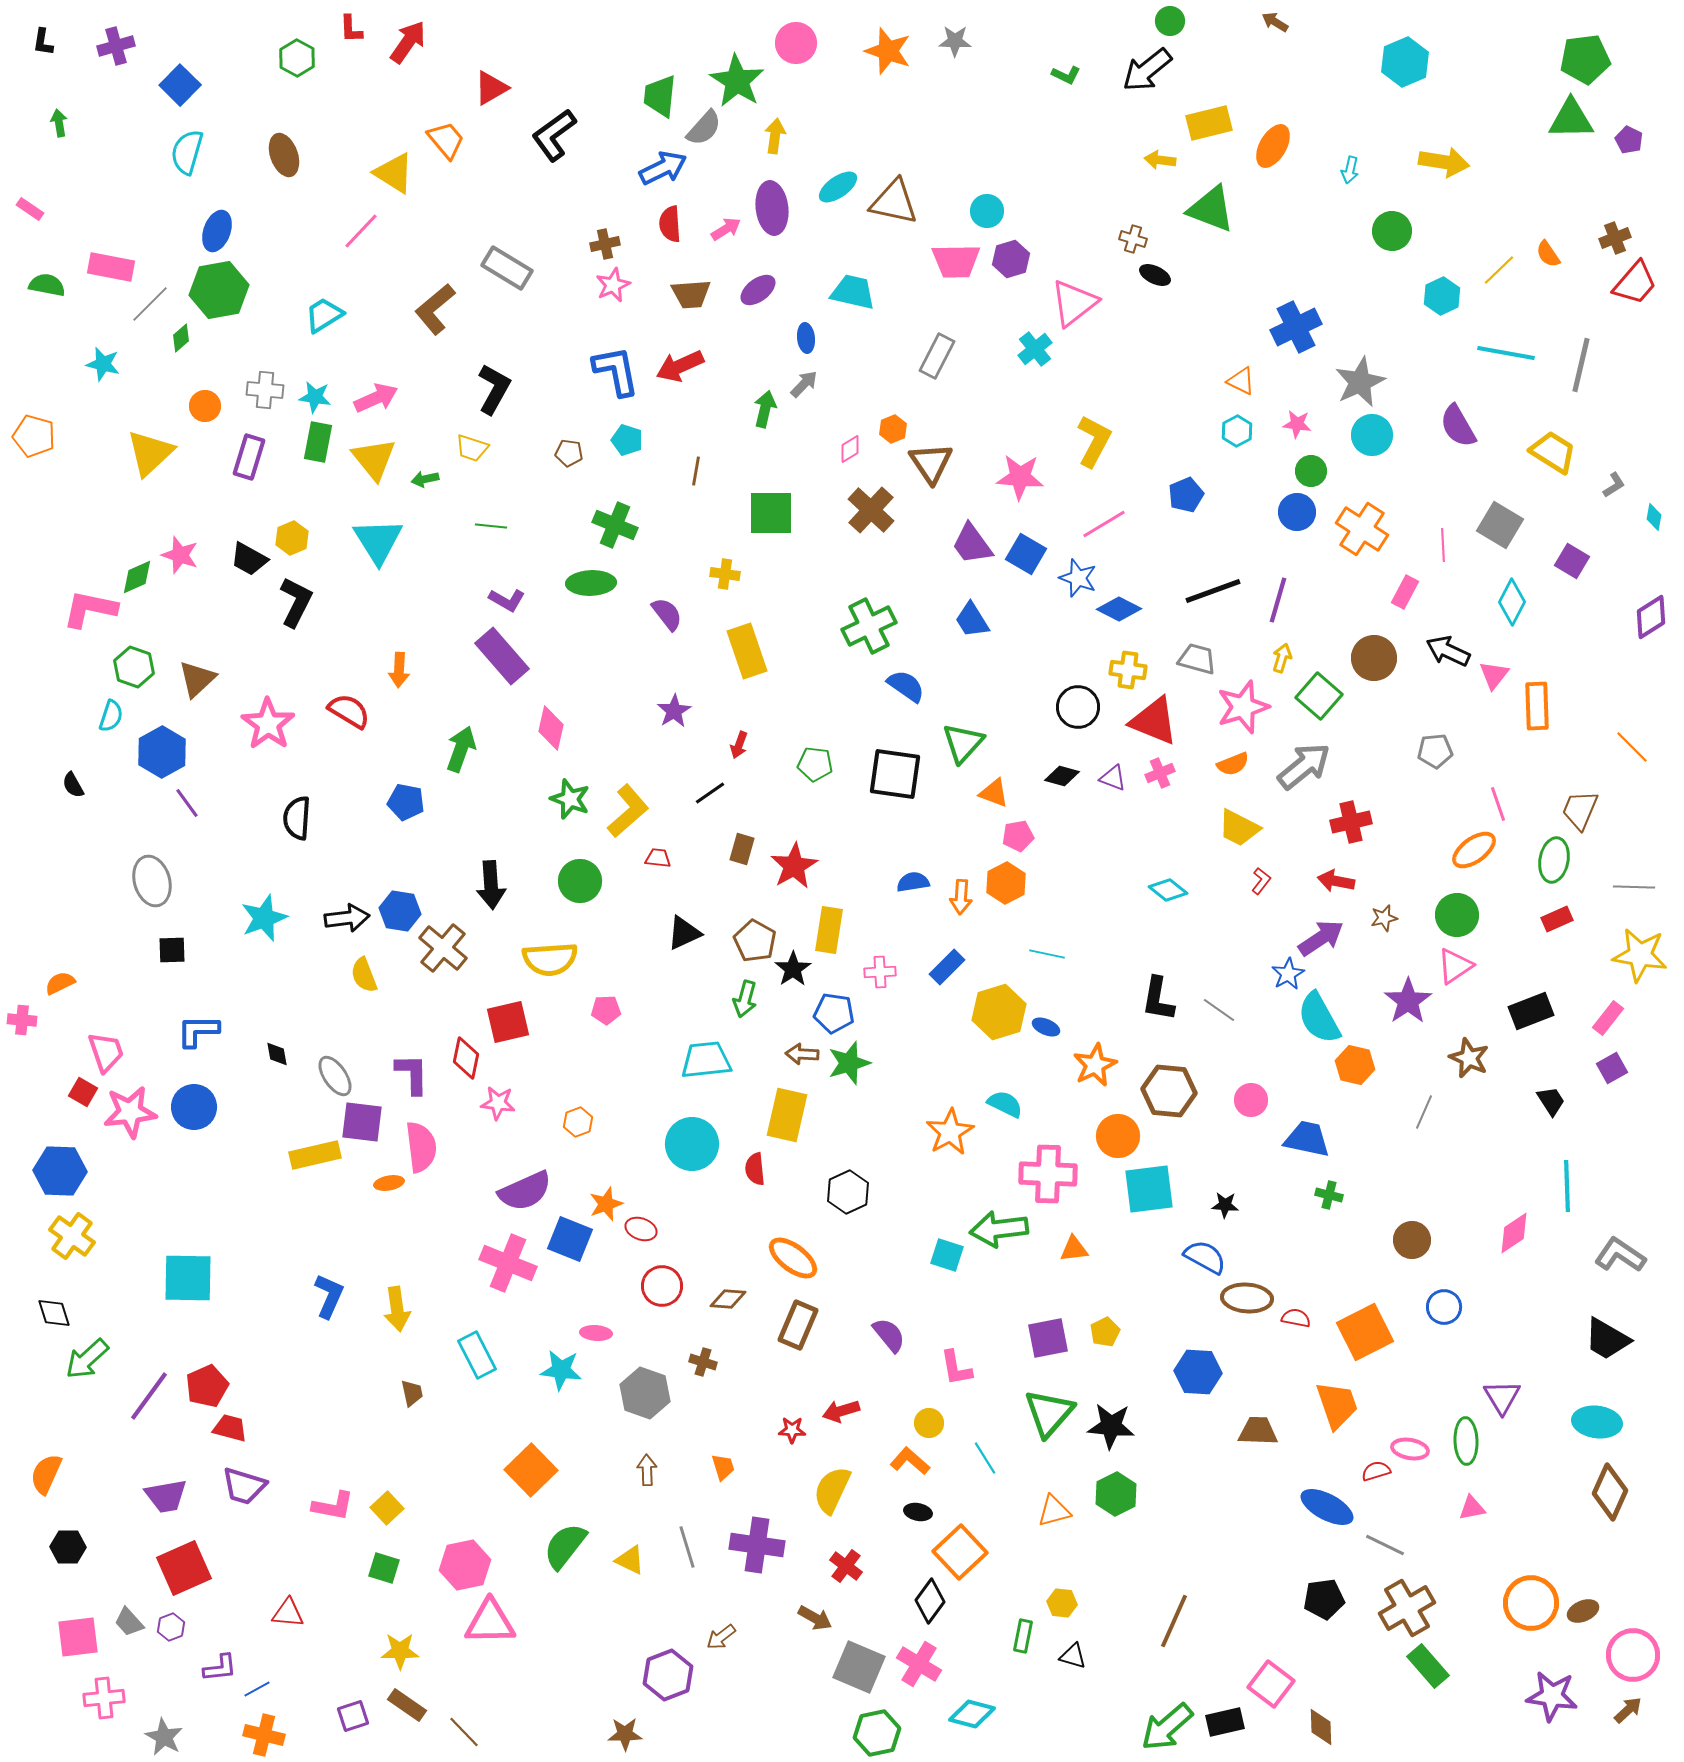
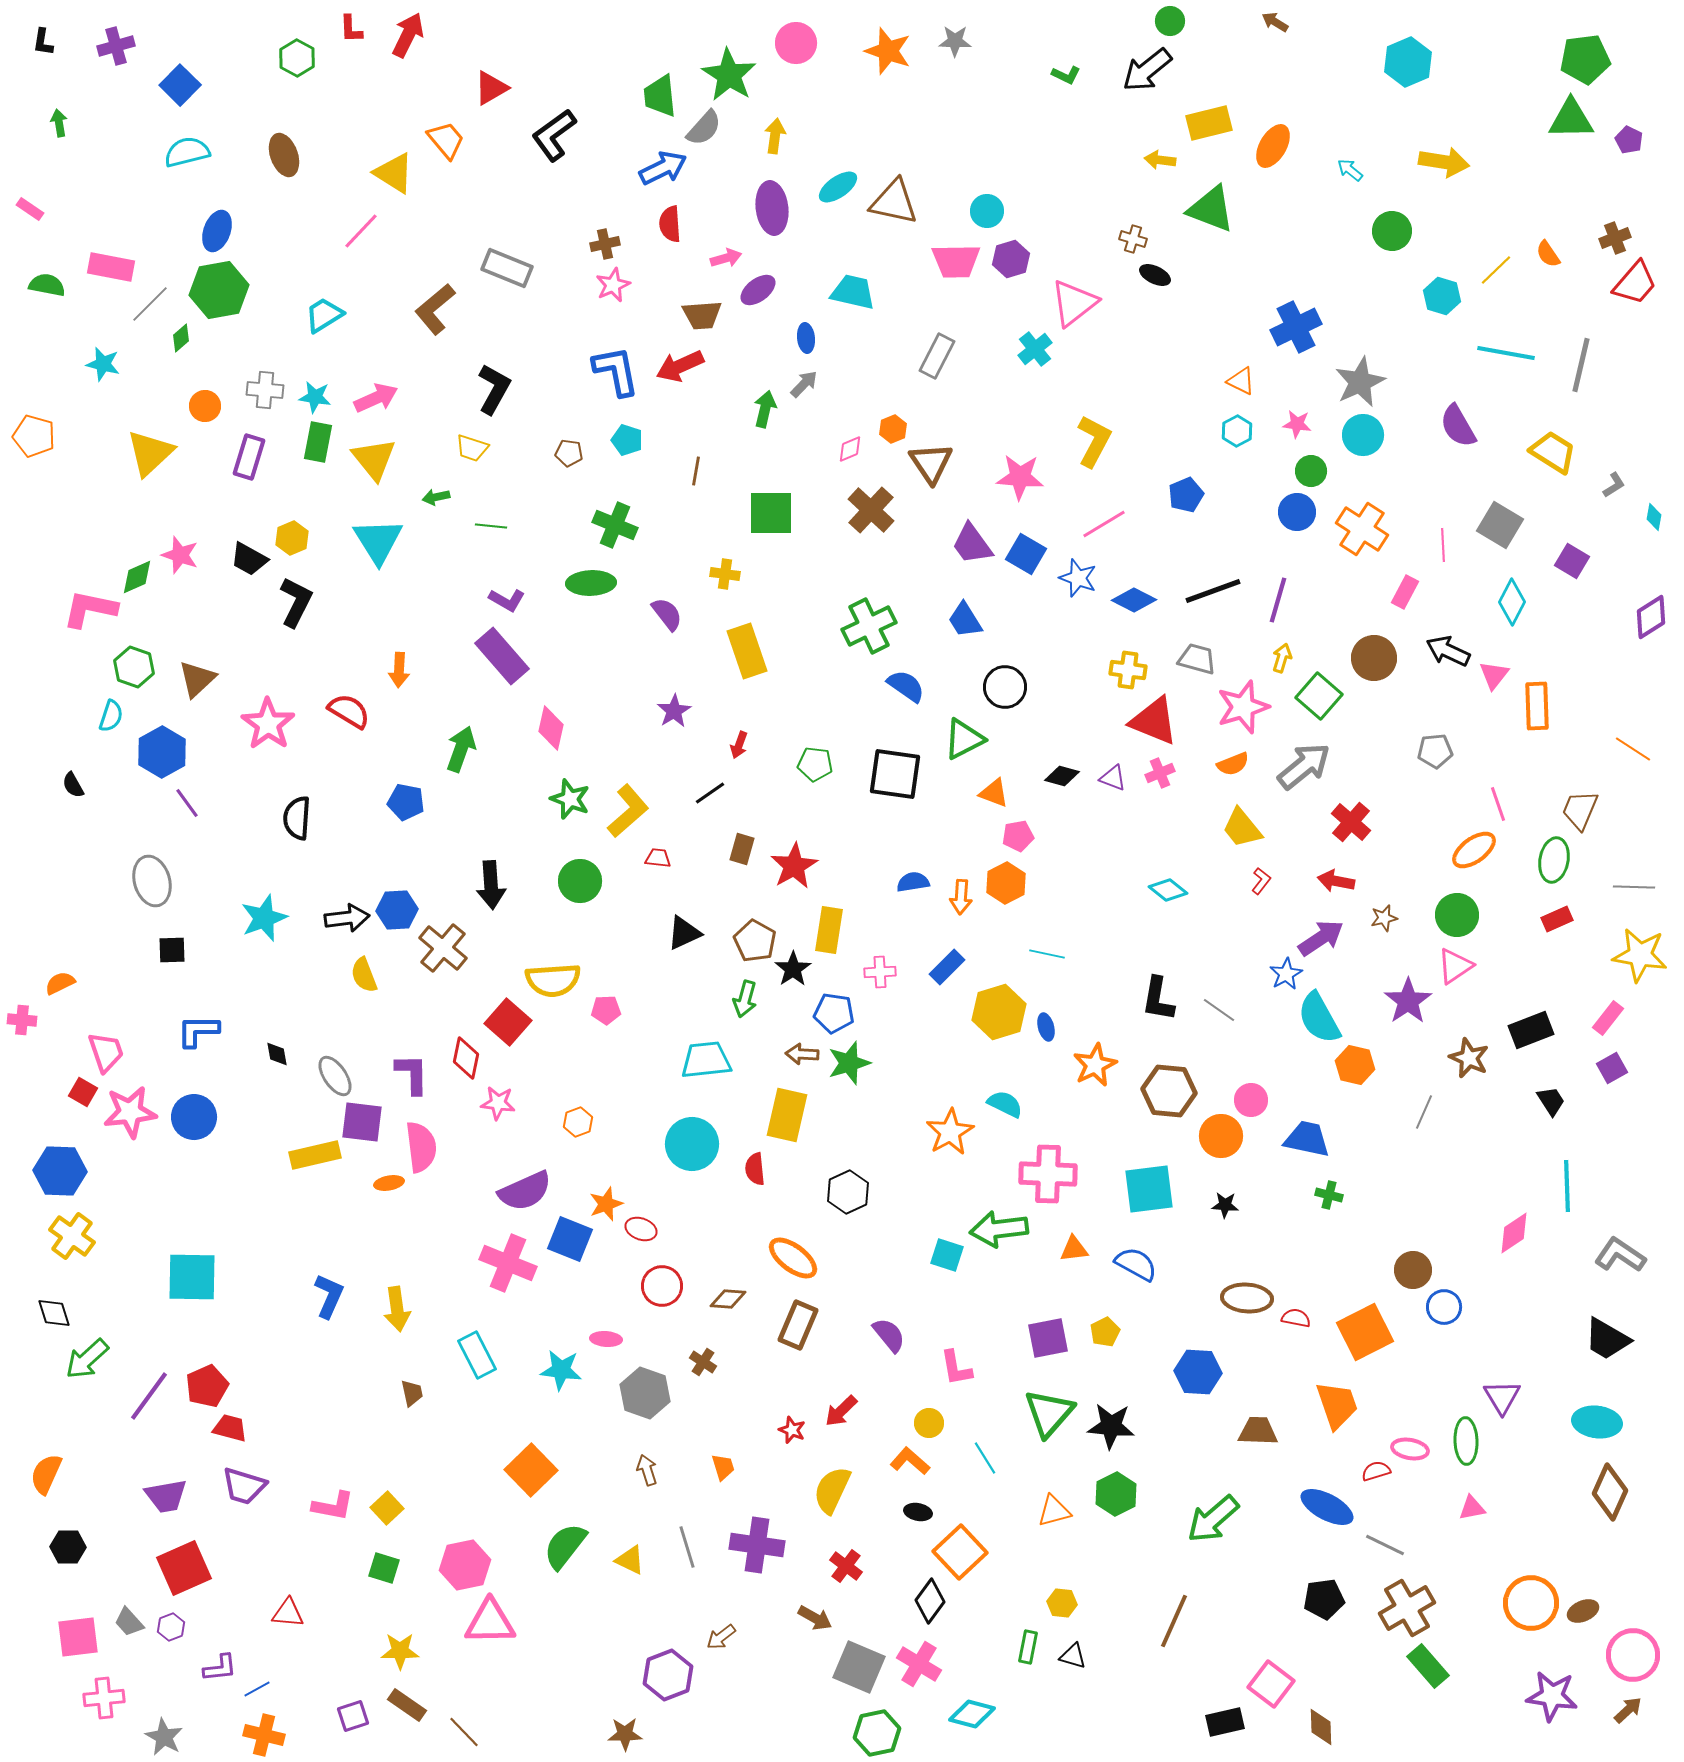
red arrow at (408, 42): moved 7 px up; rotated 9 degrees counterclockwise
cyan hexagon at (1405, 62): moved 3 px right
green star at (737, 81): moved 8 px left, 6 px up
green trapezoid at (660, 96): rotated 12 degrees counterclockwise
cyan semicircle at (187, 152): rotated 60 degrees clockwise
cyan arrow at (1350, 170): rotated 116 degrees clockwise
pink arrow at (726, 229): moved 29 px down; rotated 16 degrees clockwise
gray rectangle at (507, 268): rotated 9 degrees counterclockwise
yellow line at (1499, 270): moved 3 px left
brown trapezoid at (691, 294): moved 11 px right, 21 px down
cyan hexagon at (1442, 296): rotated 18 degrees counterclockwise
cyan circle at (1372, 435): moved 9 px left
pink diamond at (850, 449): rotated 8 degrees clockwise
green arrow at (425, 479): moved 11 px right, 18 px down
blue diamond at (1119, 609): moved 15 px right, 9 px up
blue trapezoid at (972, 620): moved 7 px left
black circle at (1078, 707): moved 73 px left, 20 px up
green triangle at (963, 743): moved 1 px right, 4 px up; rotated 21 degrees clockwise
orange line at (1632, 747): moved 1 px right, 2 px down; rotated 12 degrees counterclockwise
red cross at (1351, 822): rotated 36 degrees counterclockwise
yellow trapezoid at (1239, 828): moved 3 px right; rotated 24 degrees clockwise
blue hexagon at (400, 911): moved 3 px left, 1 px up; rotated 12 degrees counterclockwise
yellow semicircle at (550, 959): moved 3 px right, 21 px down
blue star at (1288, 974): moved 2 px left
black rectangle at (1531, 1011): moved 19 px down
red square at (508, 1022): rotated 36 degrees counterclockwise
blue ellipse at (1046, 1027): rotated 52 degrees clockwise
blue circle at (194, 1107): moved 10 px down
orange circle at (1118, 1136): moved 103 px right
brown circle at (1412, 1240): moved 1 px right, 30 px down
blue semicircle at (1205, 1257): moved 69 px left, 7 px down
cyan square at (188, 1278): moved 4 px right, 1 px up
pink ellipse at (596, 1333): moved 10 px right, 6 px down
brown cross at (703, 1362): rotated 16 degrees clockwise
red arrow at (841, 1411): rotated 27 degrees counterclockwise
red star at (792, 1430): rotated 20 degrees clockwise
brown arrow at (647, 1470): rotated 16 degrees counterclockwise
green rectangle at (1023, 1636): moved 5 px right, 11 px down
green arrow at (1167, 1727): moved 46 px right, 208 px up
